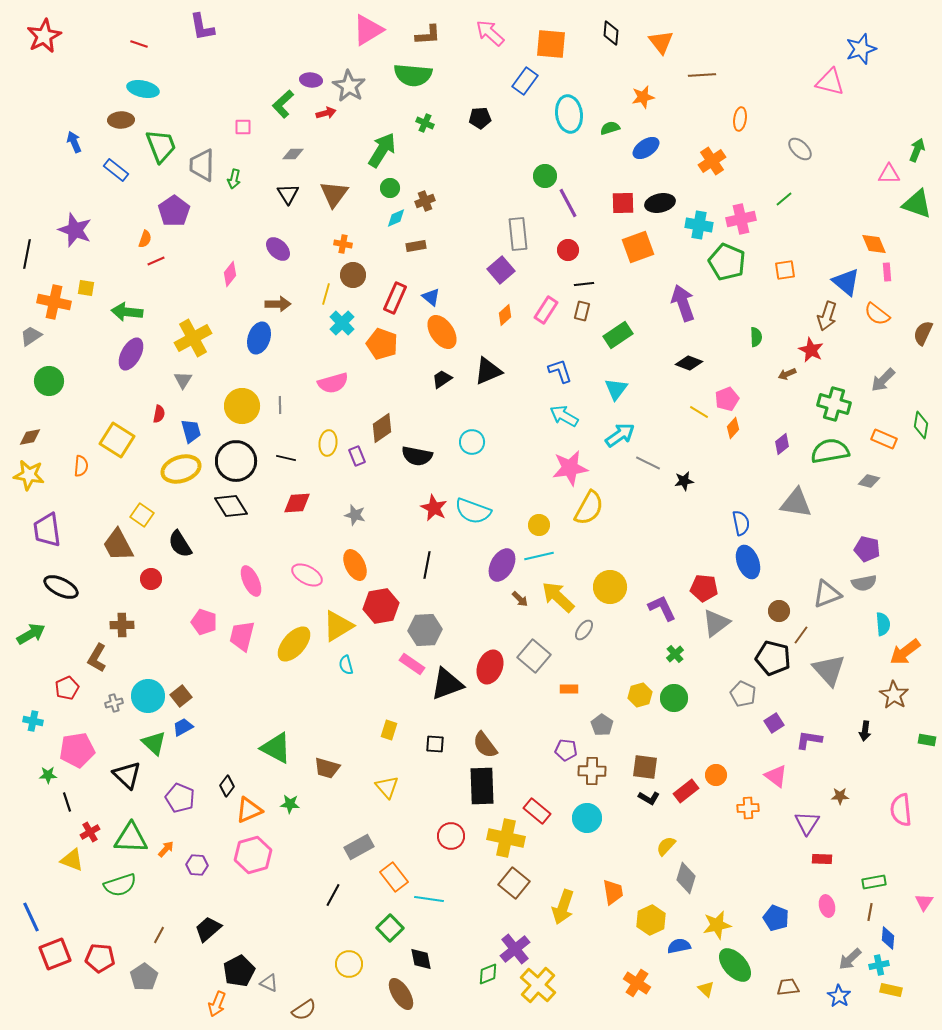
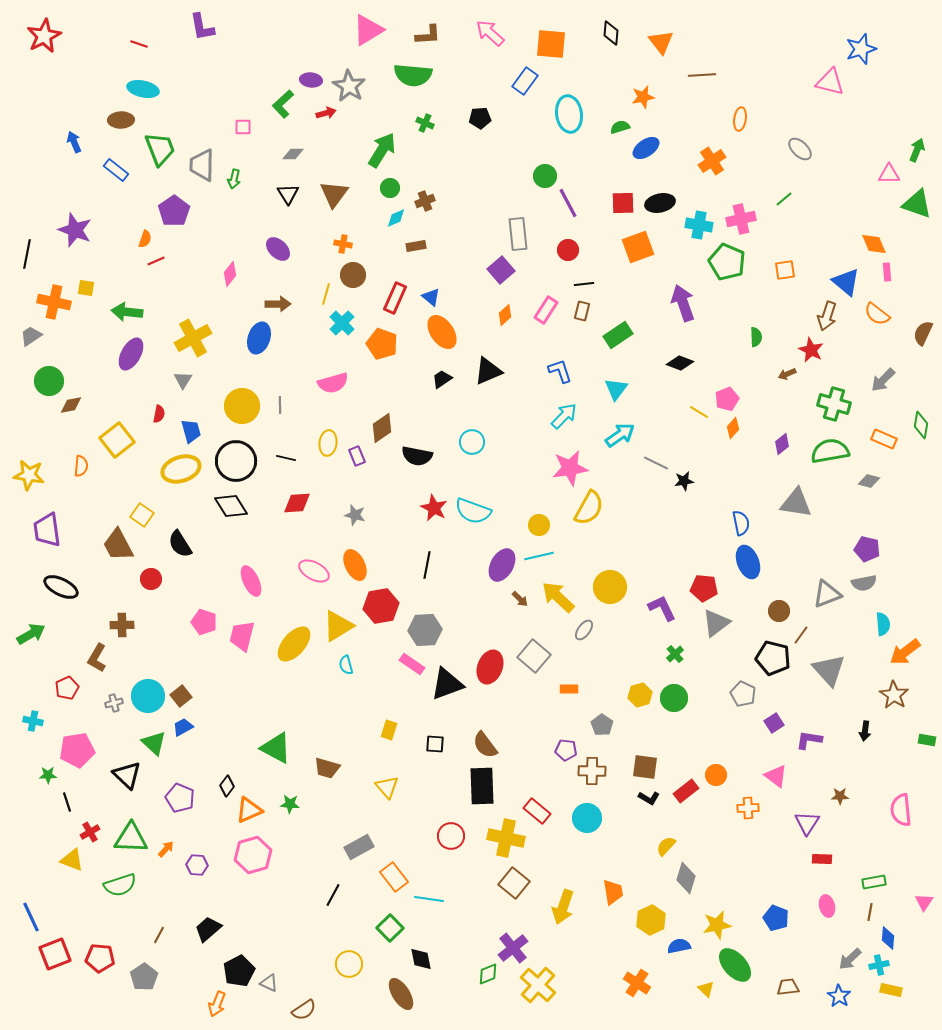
green semicircle at (610, 128): moved 10 px right, 1 px up
green trapezoid at (161, 146): moved 1 px left, 3 px down
black diamond at (689, 363): moved 9 px left
cyan arrow at (564, 416): rotated 104 degrees clockwise
brown diamond at (30, 437): moved 41 px right, 32 px up
yellow square at (117, 440): rotated 20 degrees clockwise
gray line at (648, 463): moved 8 px right
pink ellipse at (307, 575): moved 7 px right, 4 px up
purple cross at (515, 949): moved 2 px left, 1 px up
